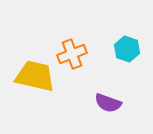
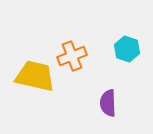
orange cross: moved 2 px down
purple semicircle: rotated 68 degrees clockwise
